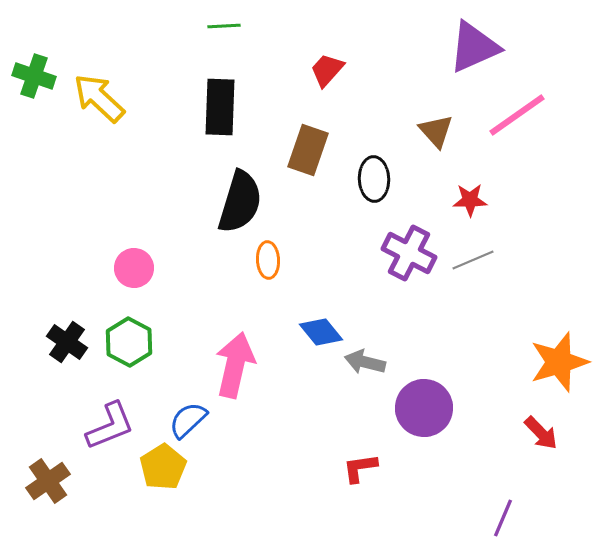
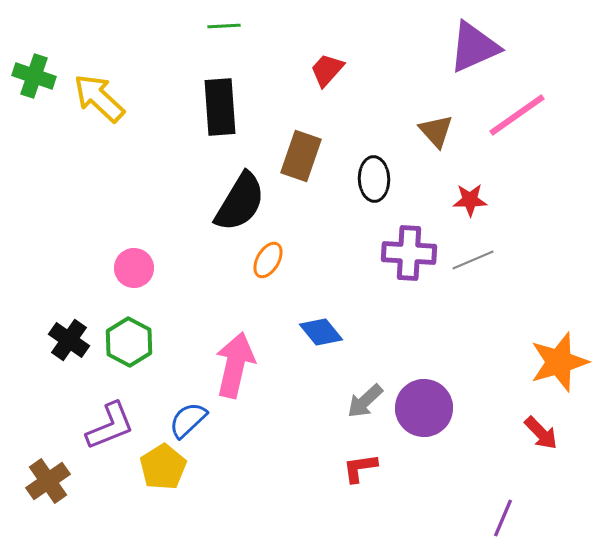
black rectangle: rotated 6 degrees counterclockwise
brown rectangle: moved 7 px left, 6 px down
black semicircle: rotated 14 degrees clockwise
purple cross: rotated 24 degrees counterclockwise
orange ellipse: rotated 33 degrees clockwise
black cross: moved 2 px right, 2 px up
gray arrow: moved 39 px down; rotated 57 degrees counterclockwise
